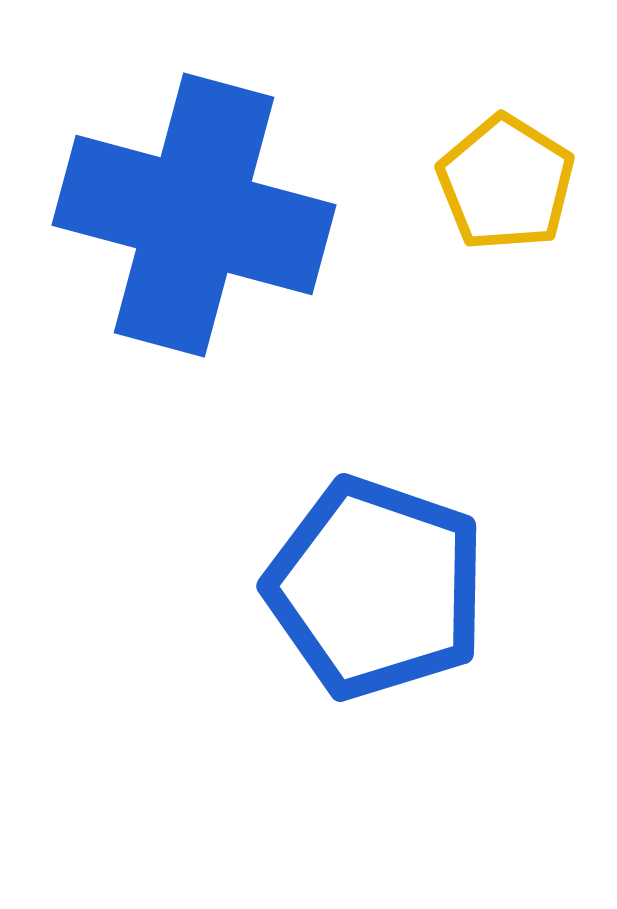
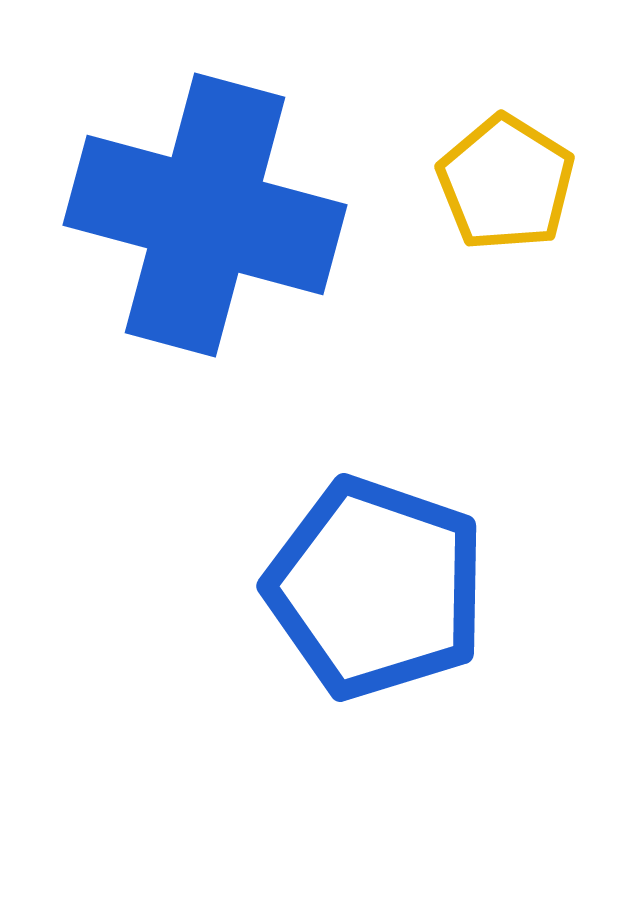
blue cross: moved 11 px right
